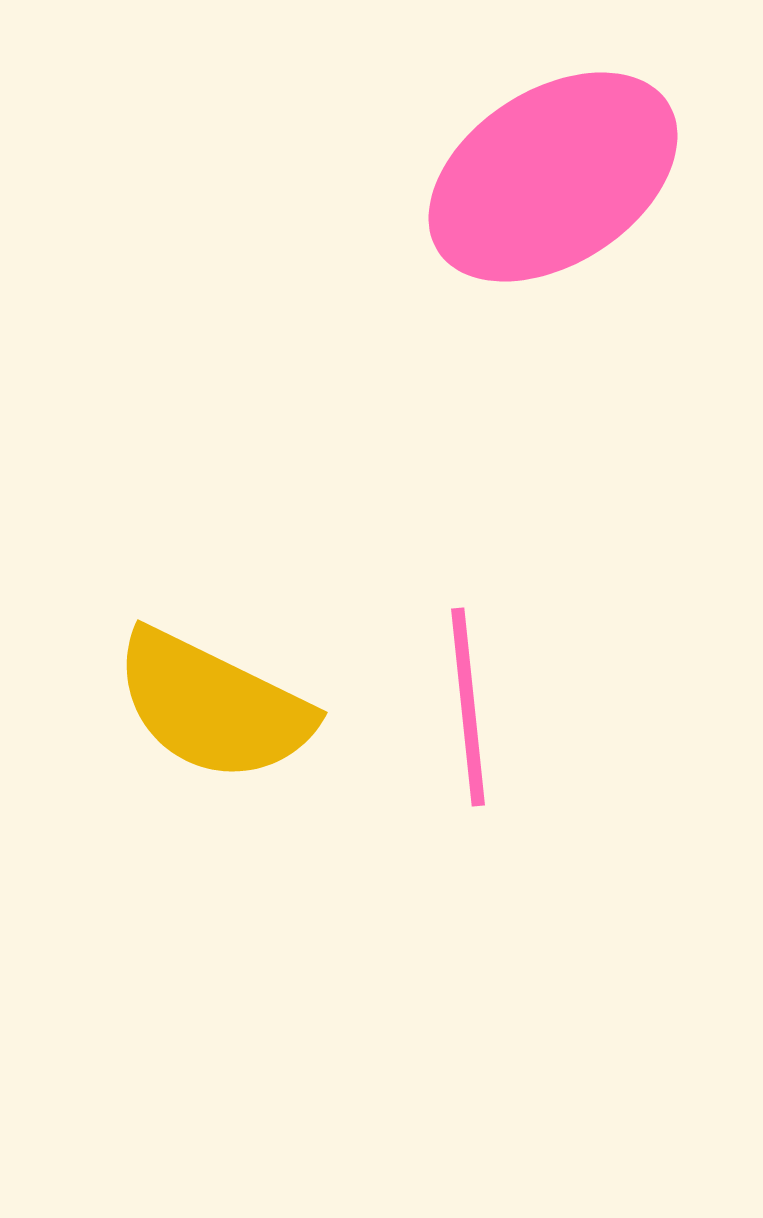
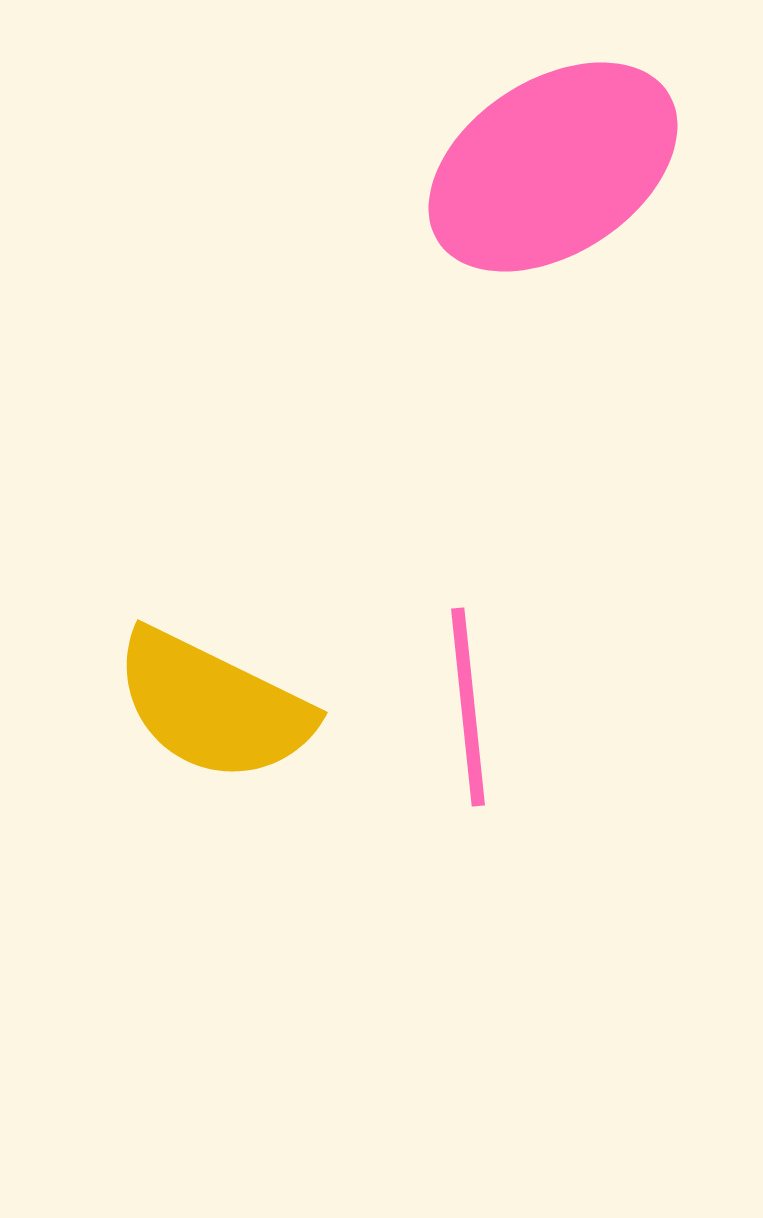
pink ellipse: moved 10 px up
